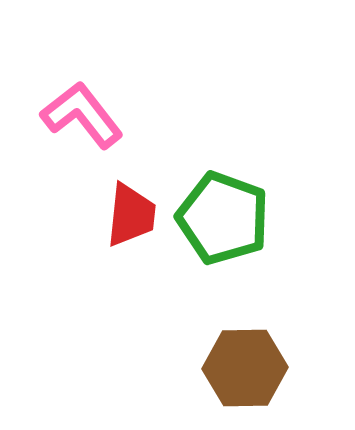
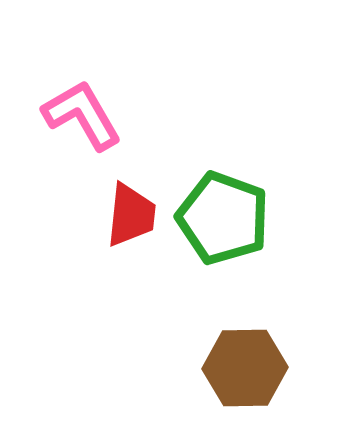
pink L-shape: rotated 8 degrees clockwise
